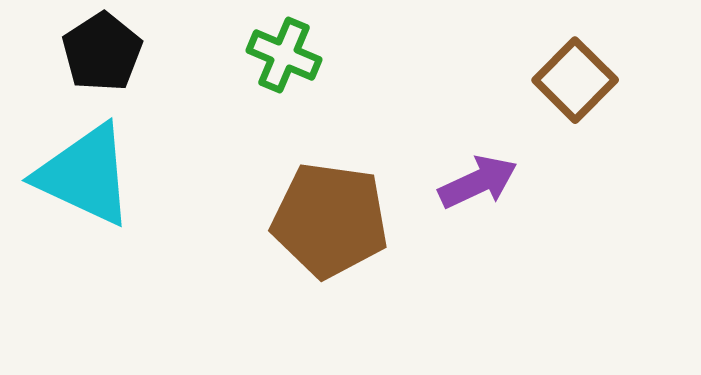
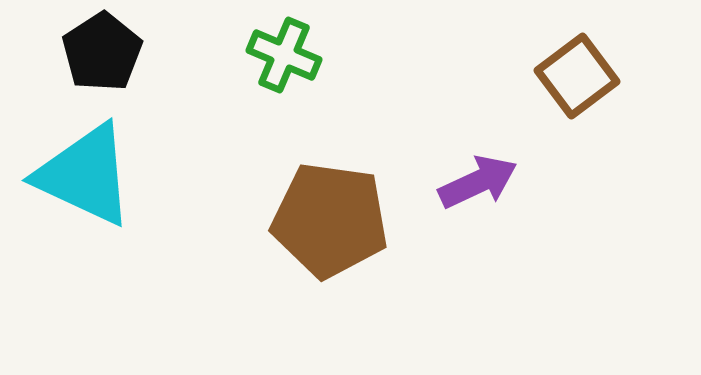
brown square: moved 2 px right, 4 px up; rotated 8 degrees clockwise
